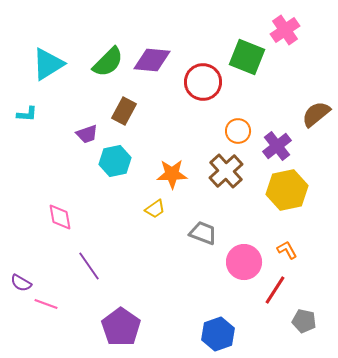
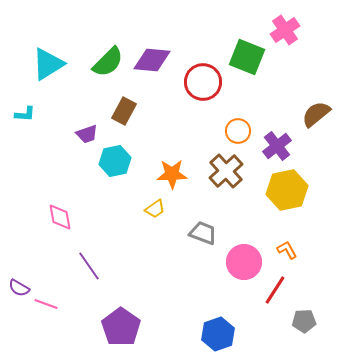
cyan L-shape: moved 2 px left
purple semicircle: moved 2 px left, 5 px down
gray pentagon: rotated 15 degrees counterclockwise
